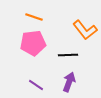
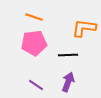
orange L-shape: moved 1 px left, 2 px up; rotated 135 degrees clockwise
pink pentagon: moved 1 px right
purple arrow: moved 1 px left
